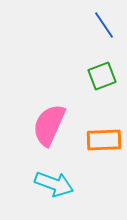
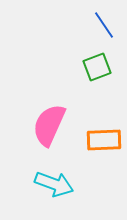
green square: moved 5 px left, 9 px up
